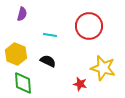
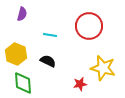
red star: rotated 24 degrees counterclockwise
